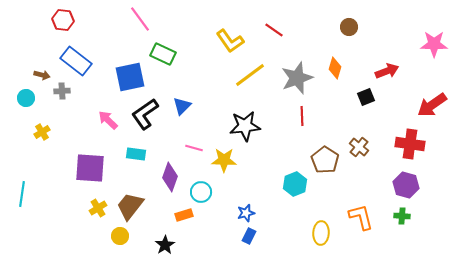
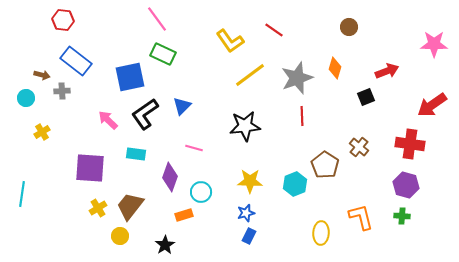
pink line at (140, 19): moved 17 px right
yellow star at (224, 160): moved 26 px right, 21 px down
brown pentagon at (325, 160): moved 5 px down
